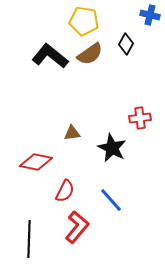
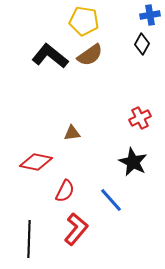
blue cross: rotated 24 degrees counterclockwise
black diamond: moved 16 px right
brown semicircle: moved 1 px down
red cross: rotated 20 degrees counterclockwise
black star: moved 21 px right, 14 px down
red L-shape: moved 1 px left, 2 px down
